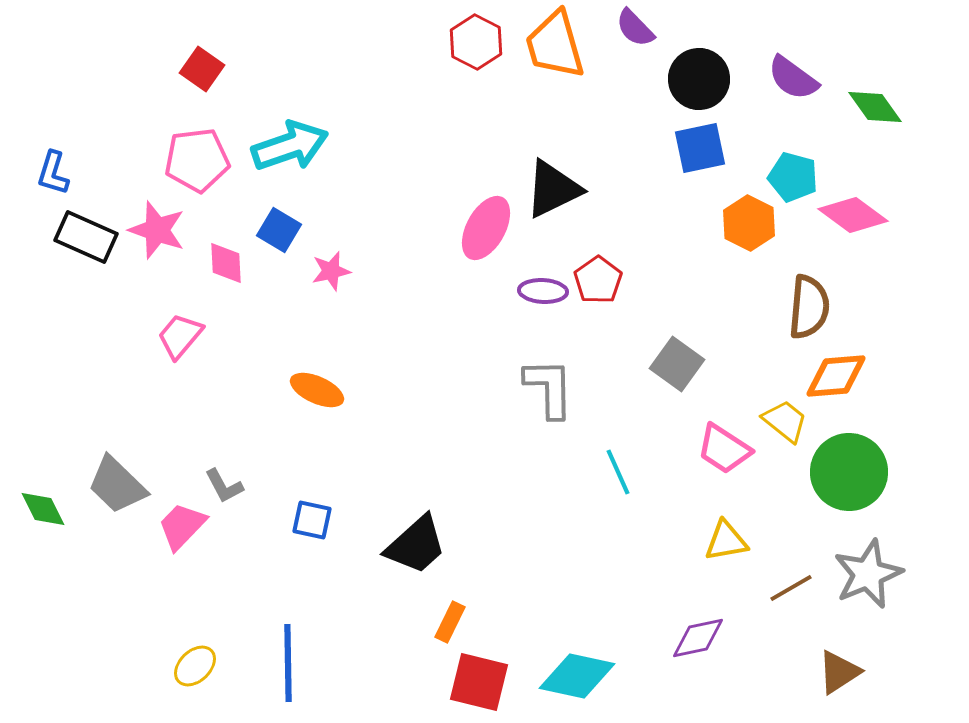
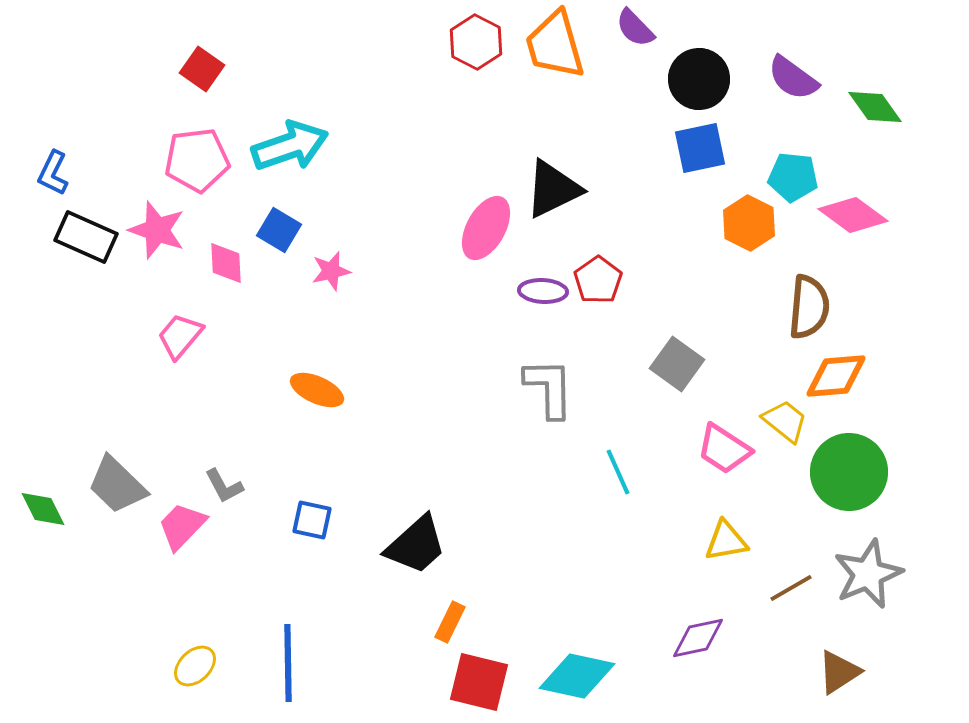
blue L-shape at (53, 173): rotated 9 degrees clockwise
cyan pentagon at (793, 177): rotated 9 degrees counterclockwise
